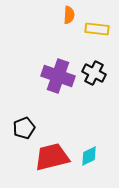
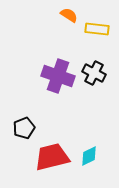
orange semicircle: rotated 60 degrees counterclockwise
